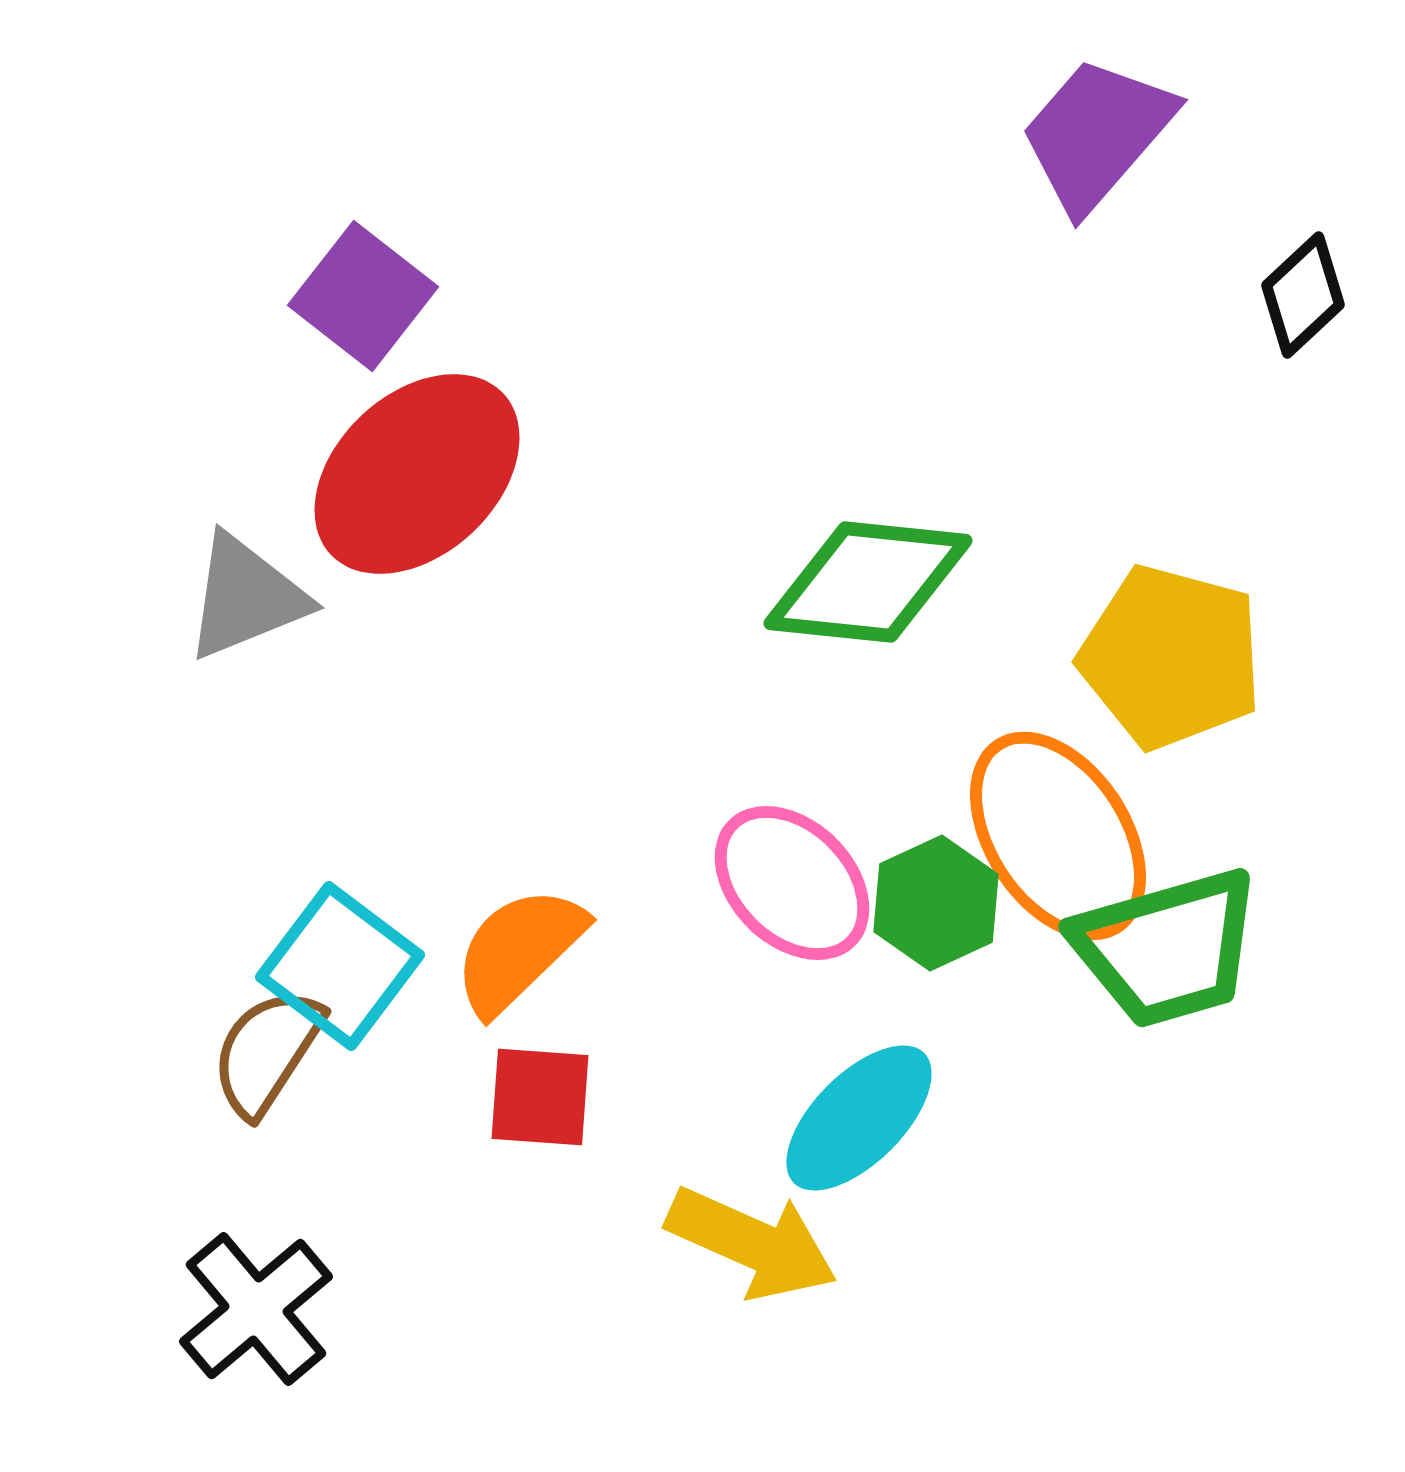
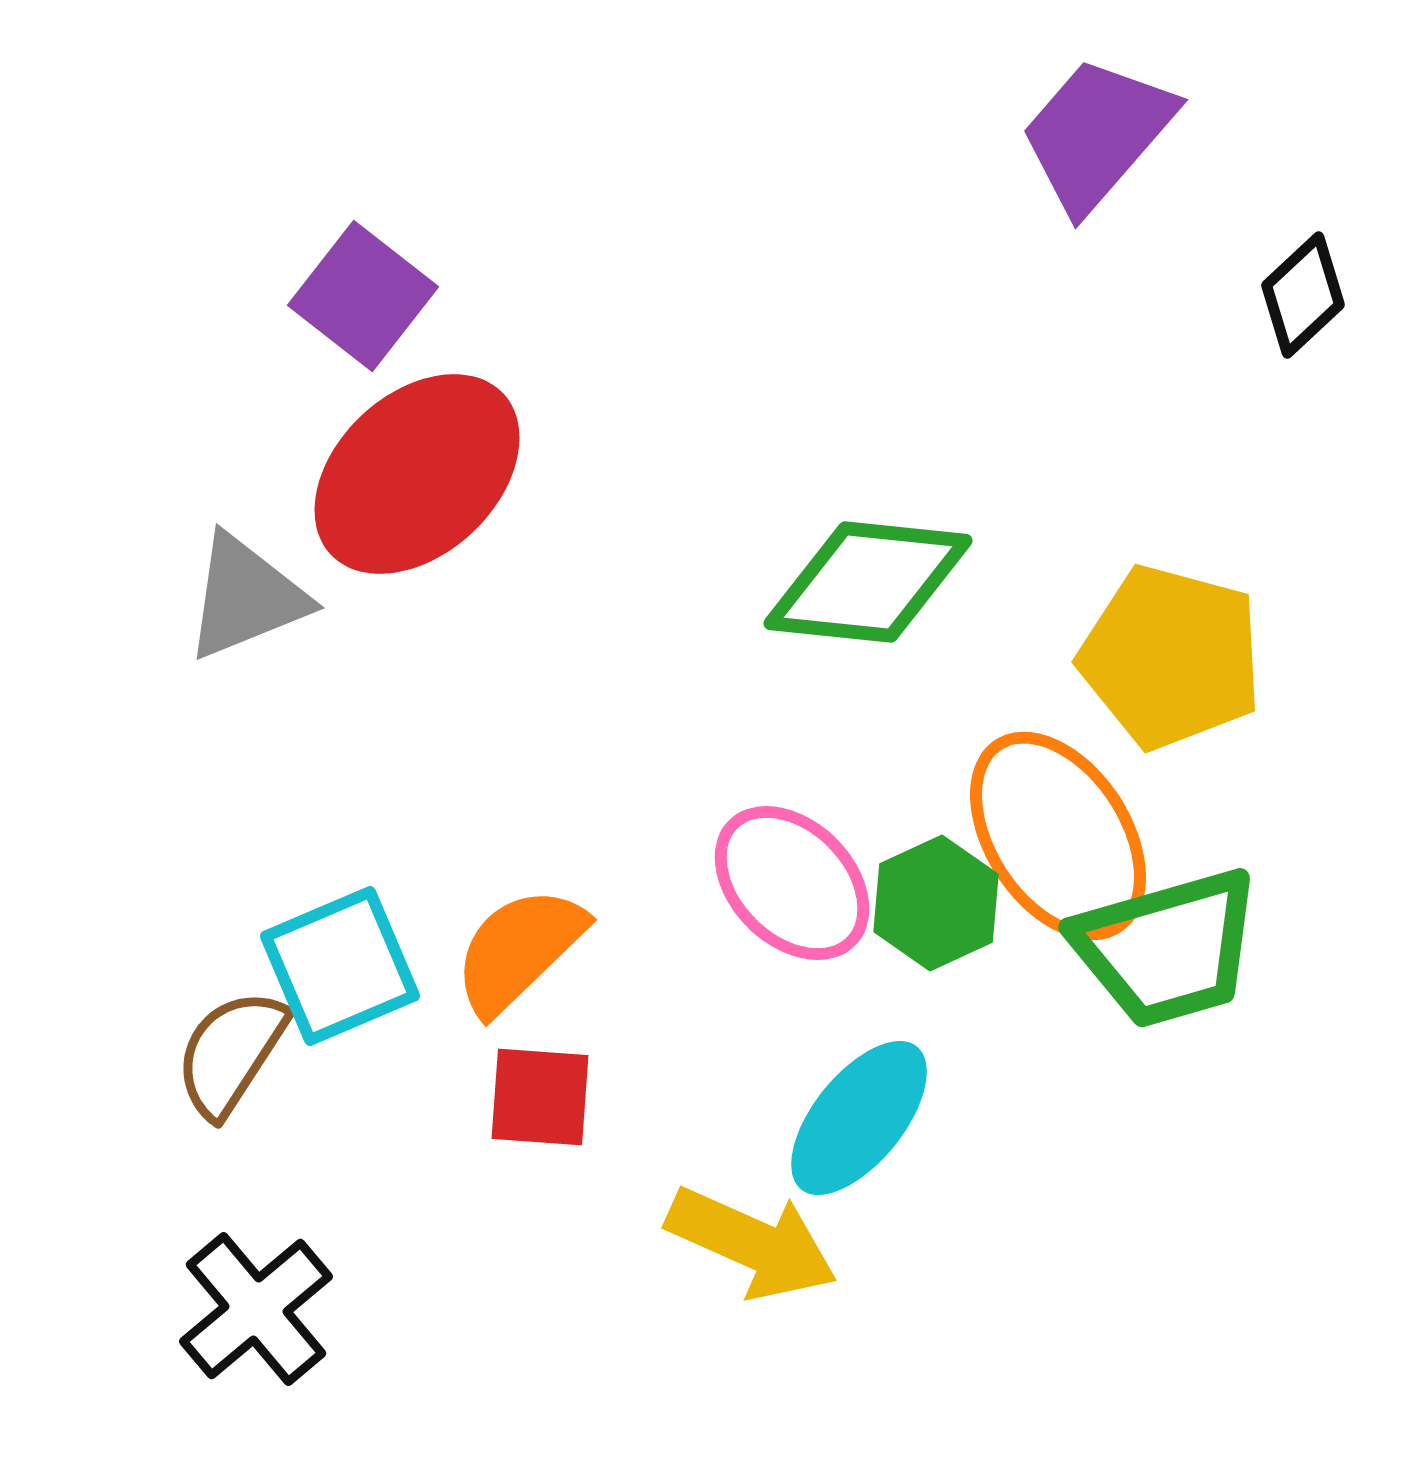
cyan square: rotated 30 degrees clockwise
brown semicircle: moved 36 px left, 1 px down
cyan ellipse: rotated 6 degrees counterclockwise
